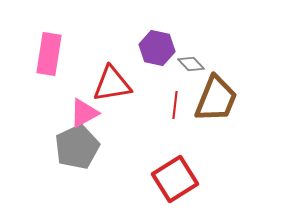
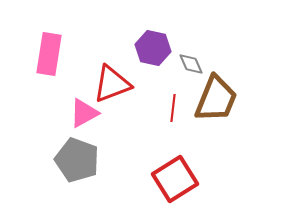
purple hexagon: moved 4 px left
gray diamond: rotated 20 degrees clockwise
red triangle: rotated 12 degrees counterclockwise
red line: moved 2 px left, 3 px down
gray pentagon: moved 13 px down; rotated 27 degrees counterclockwise
